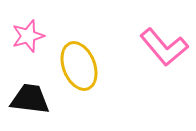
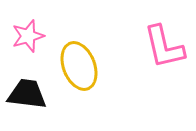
pink L-shape: rotated 27 degrees clockwise
black trapezoid: moved 3 px left, 5 px up
